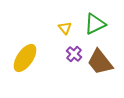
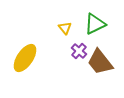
purple cross: moved 5 px right, 3 px up
